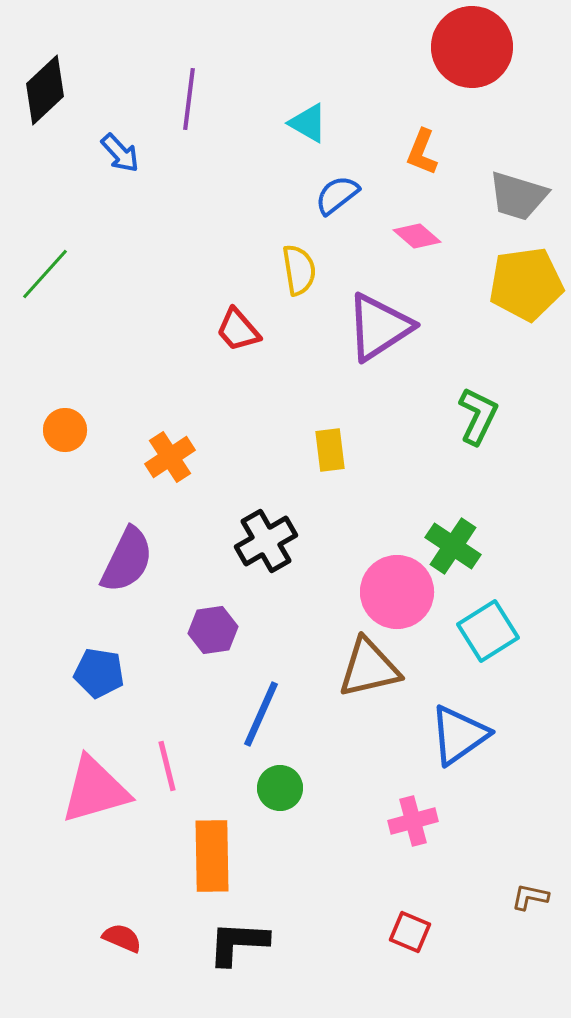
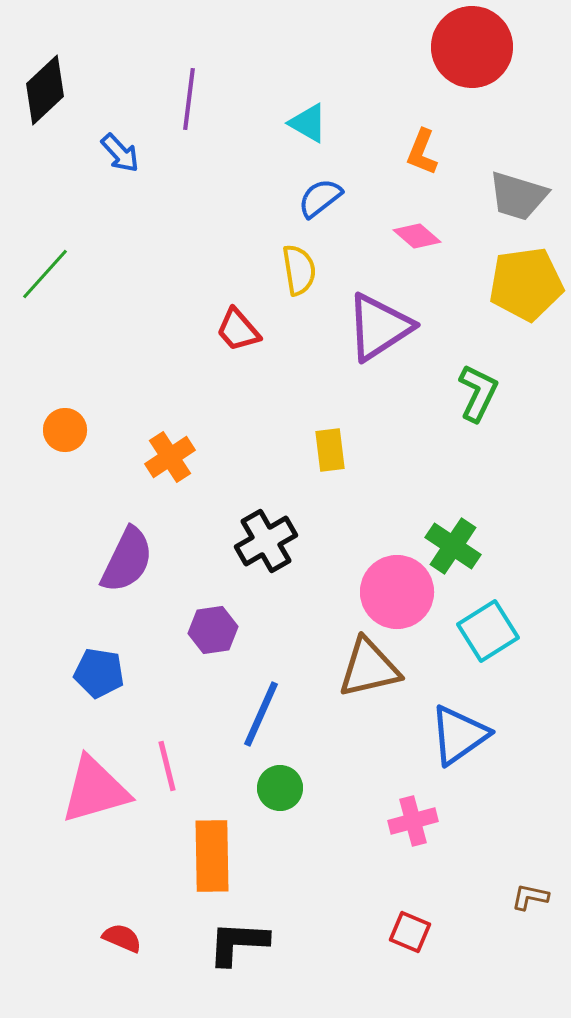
blue semicircle: moved 17 px left, 3 px down
green L-shape: moved 23 px up
